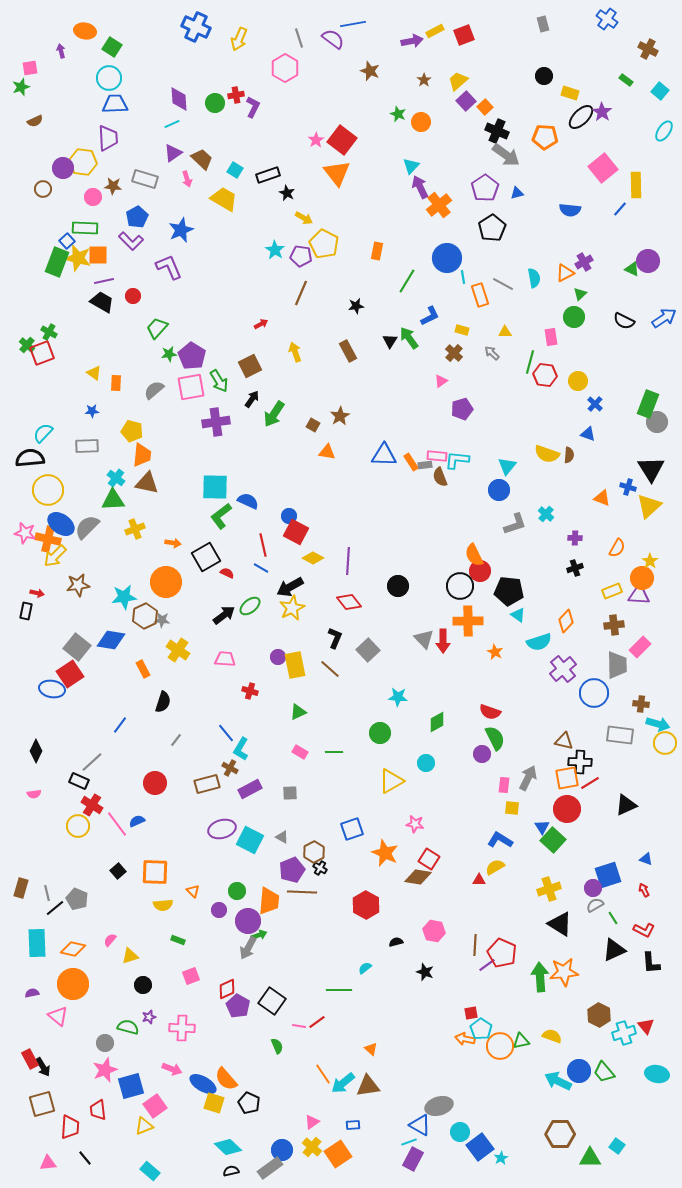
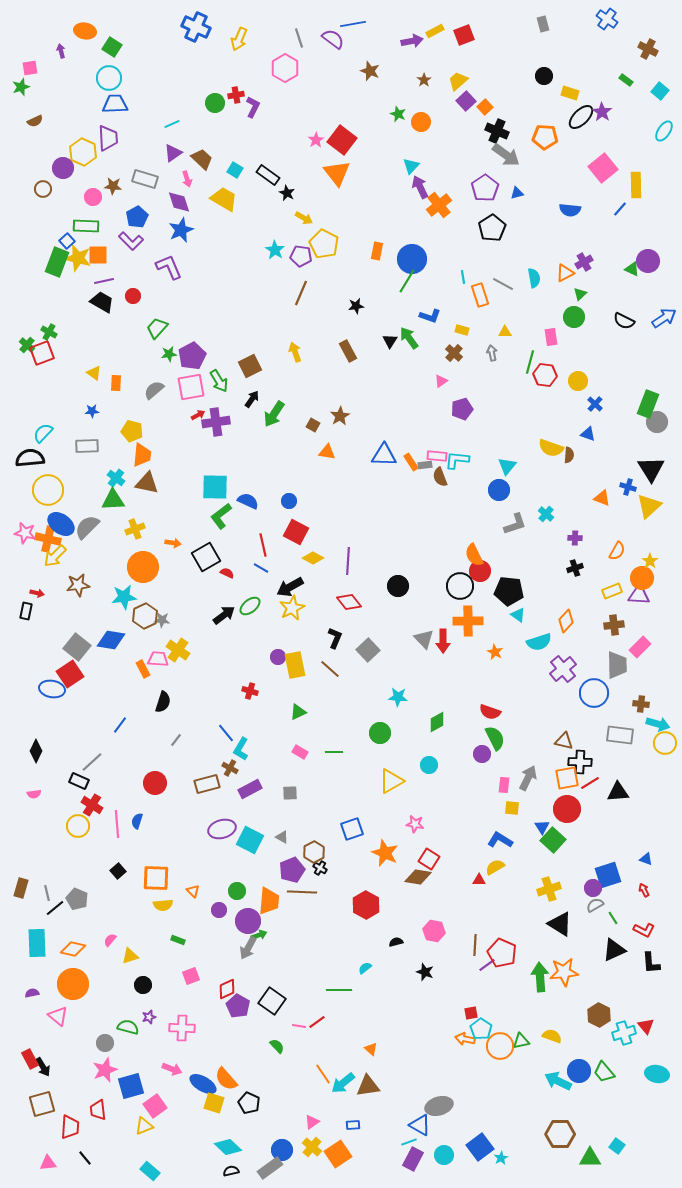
purple diamond at (179, 99): moved 103 px down; rotated 15 degrees counterclockwise
yellow hexagon at (83, 162): moved 10 px up; rotated 16 degrees clockwise
black rectangle at (268, 175): rotated 55 degrees clockwise
green rectangle at (85, 228): moved 1 px right, 2 px up
blue circle at (447, 258): moved 35 px left, 1 px down
blue L-shape at (430, 316): rotated 45 degrees clockwise
red arrow at (261, 324): moved 63 px left, 91 px down
gray arrow at (492, 353): rotated 35 degrees clockwise
purple pentagon at (192, 356): rotated 12 degrees clockwise
yellow semicircle at (547, 454): moved 4 px right, 6 px up
blue circle at (289, 516): moved 15 px up
orange semicircle at (617, 548): moved 3 px down
orange circle at (166, 582): moved 23 px left, 15 px up
pink trapezoid at (225, 659): moved 67 px left
cyan circle at (426, 763): moved 3 px right, 2 px down
black triangle at (626, 805): moved 8 px left, 13 px up; rotated 20 degrees clockwise
blue semicircle at (137, 821): rotated 49 degrees counterclockwise
pink line at (117, 824): rotated 32 degrees clockwise
orange square at (155, 872): moved 1 px right, 6 px down
green semicircle at (277, 1046): rotated 21 degrees counterclockwise
cyan circle at (460, 1132): moved 16 px left, 23 px down
